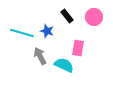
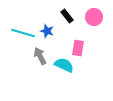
cyan line: moved 1 px right
